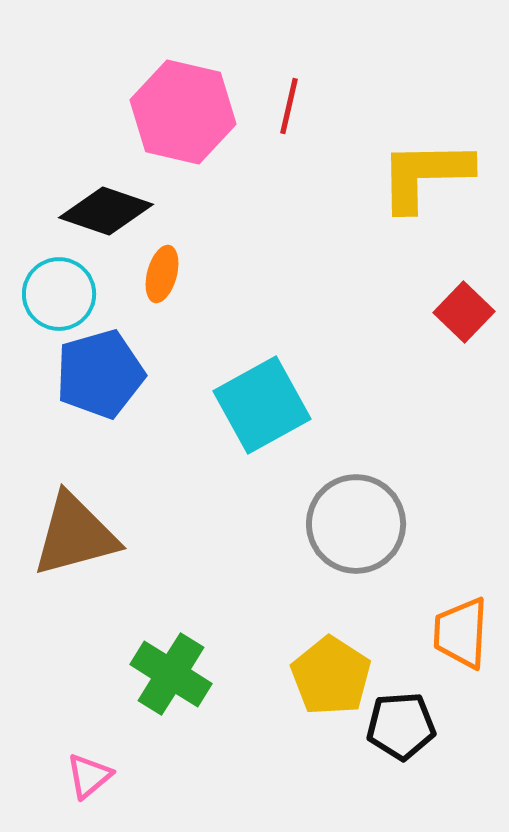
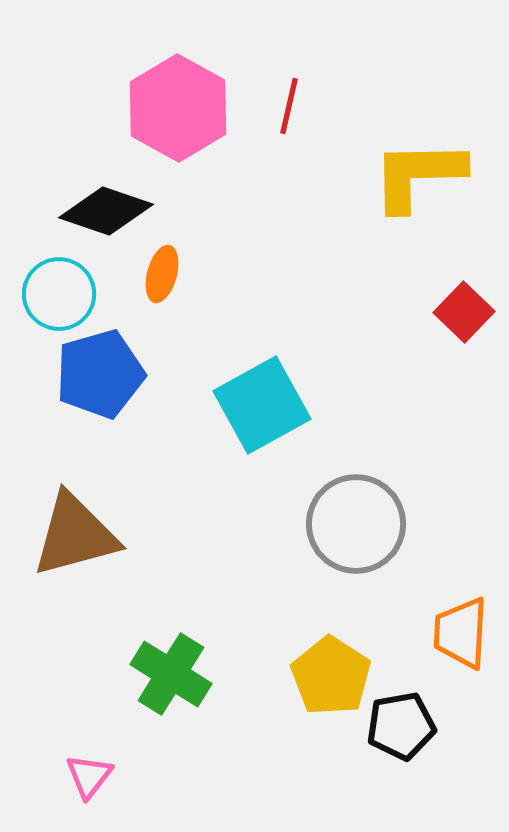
pink hexagon: moved 5 px left, 4 px up; rotated 16 degrees clockwise
yellow L-shape: moved 7 px left
black pentagon: rotated 6 degrees counterclockwise
pink triangle: rotated 12 degrees counterclockwise
